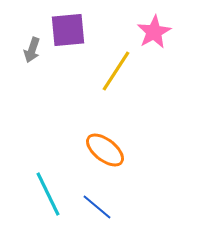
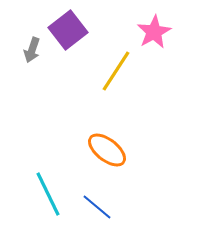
purple square: rotated 33 degrees counterclockwise
orange ellipse: moved 2 px right
